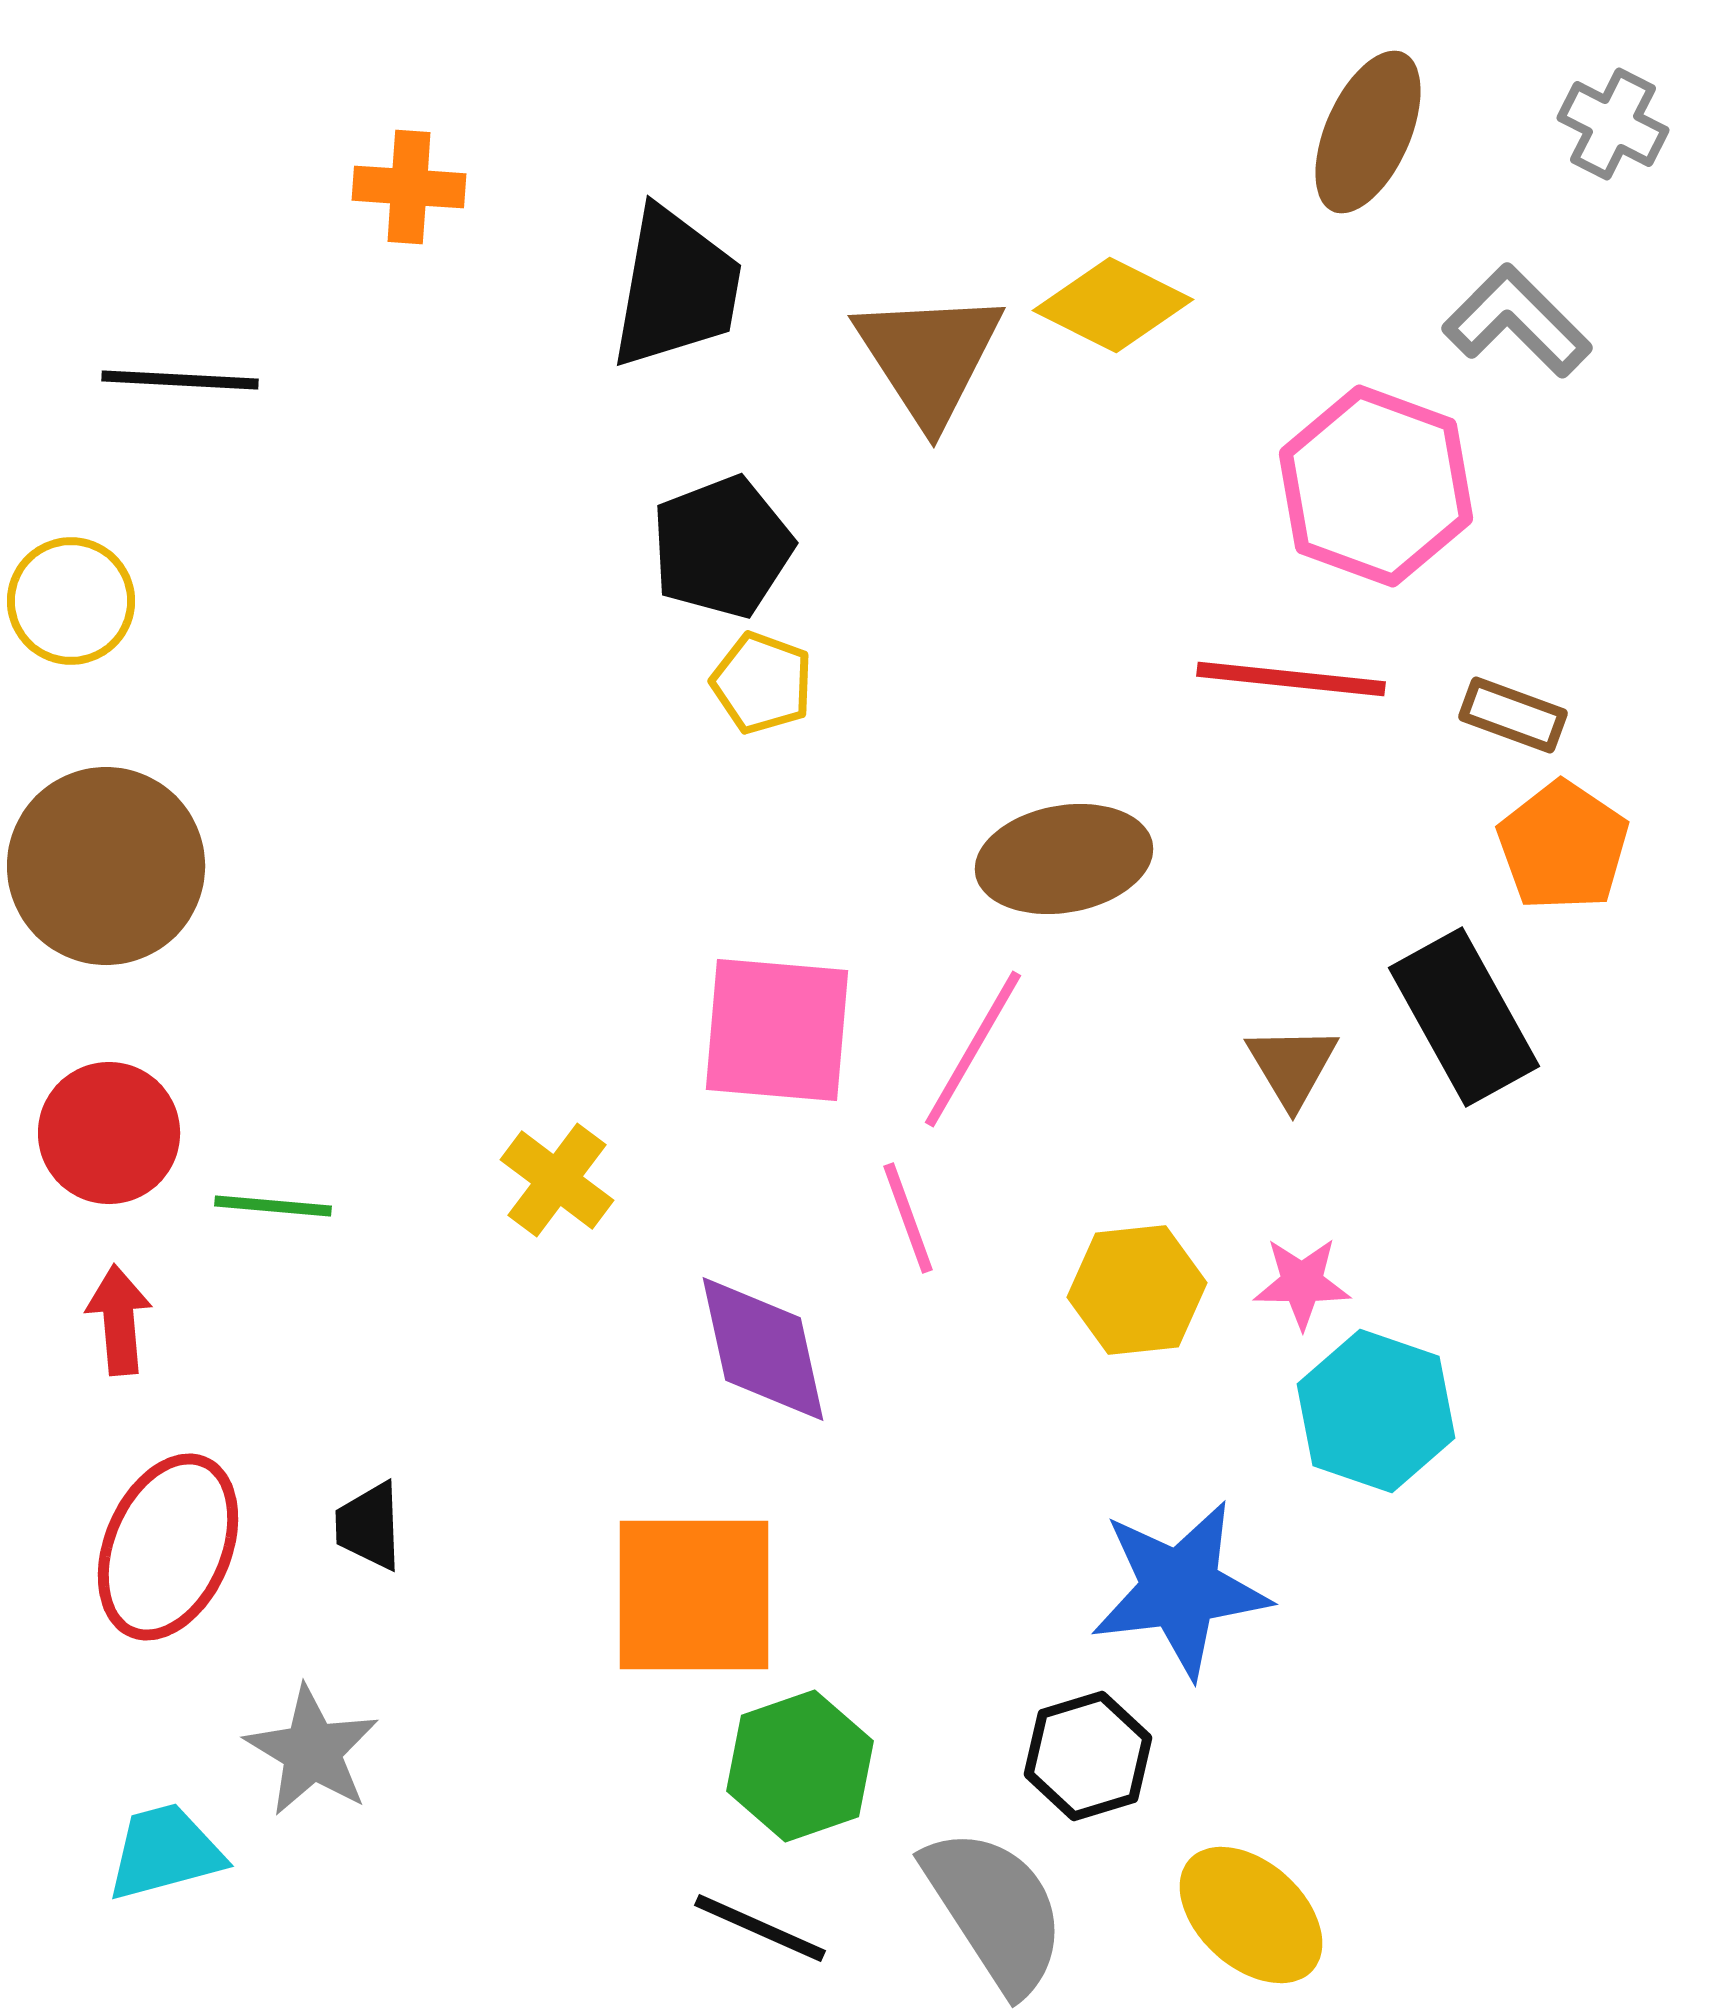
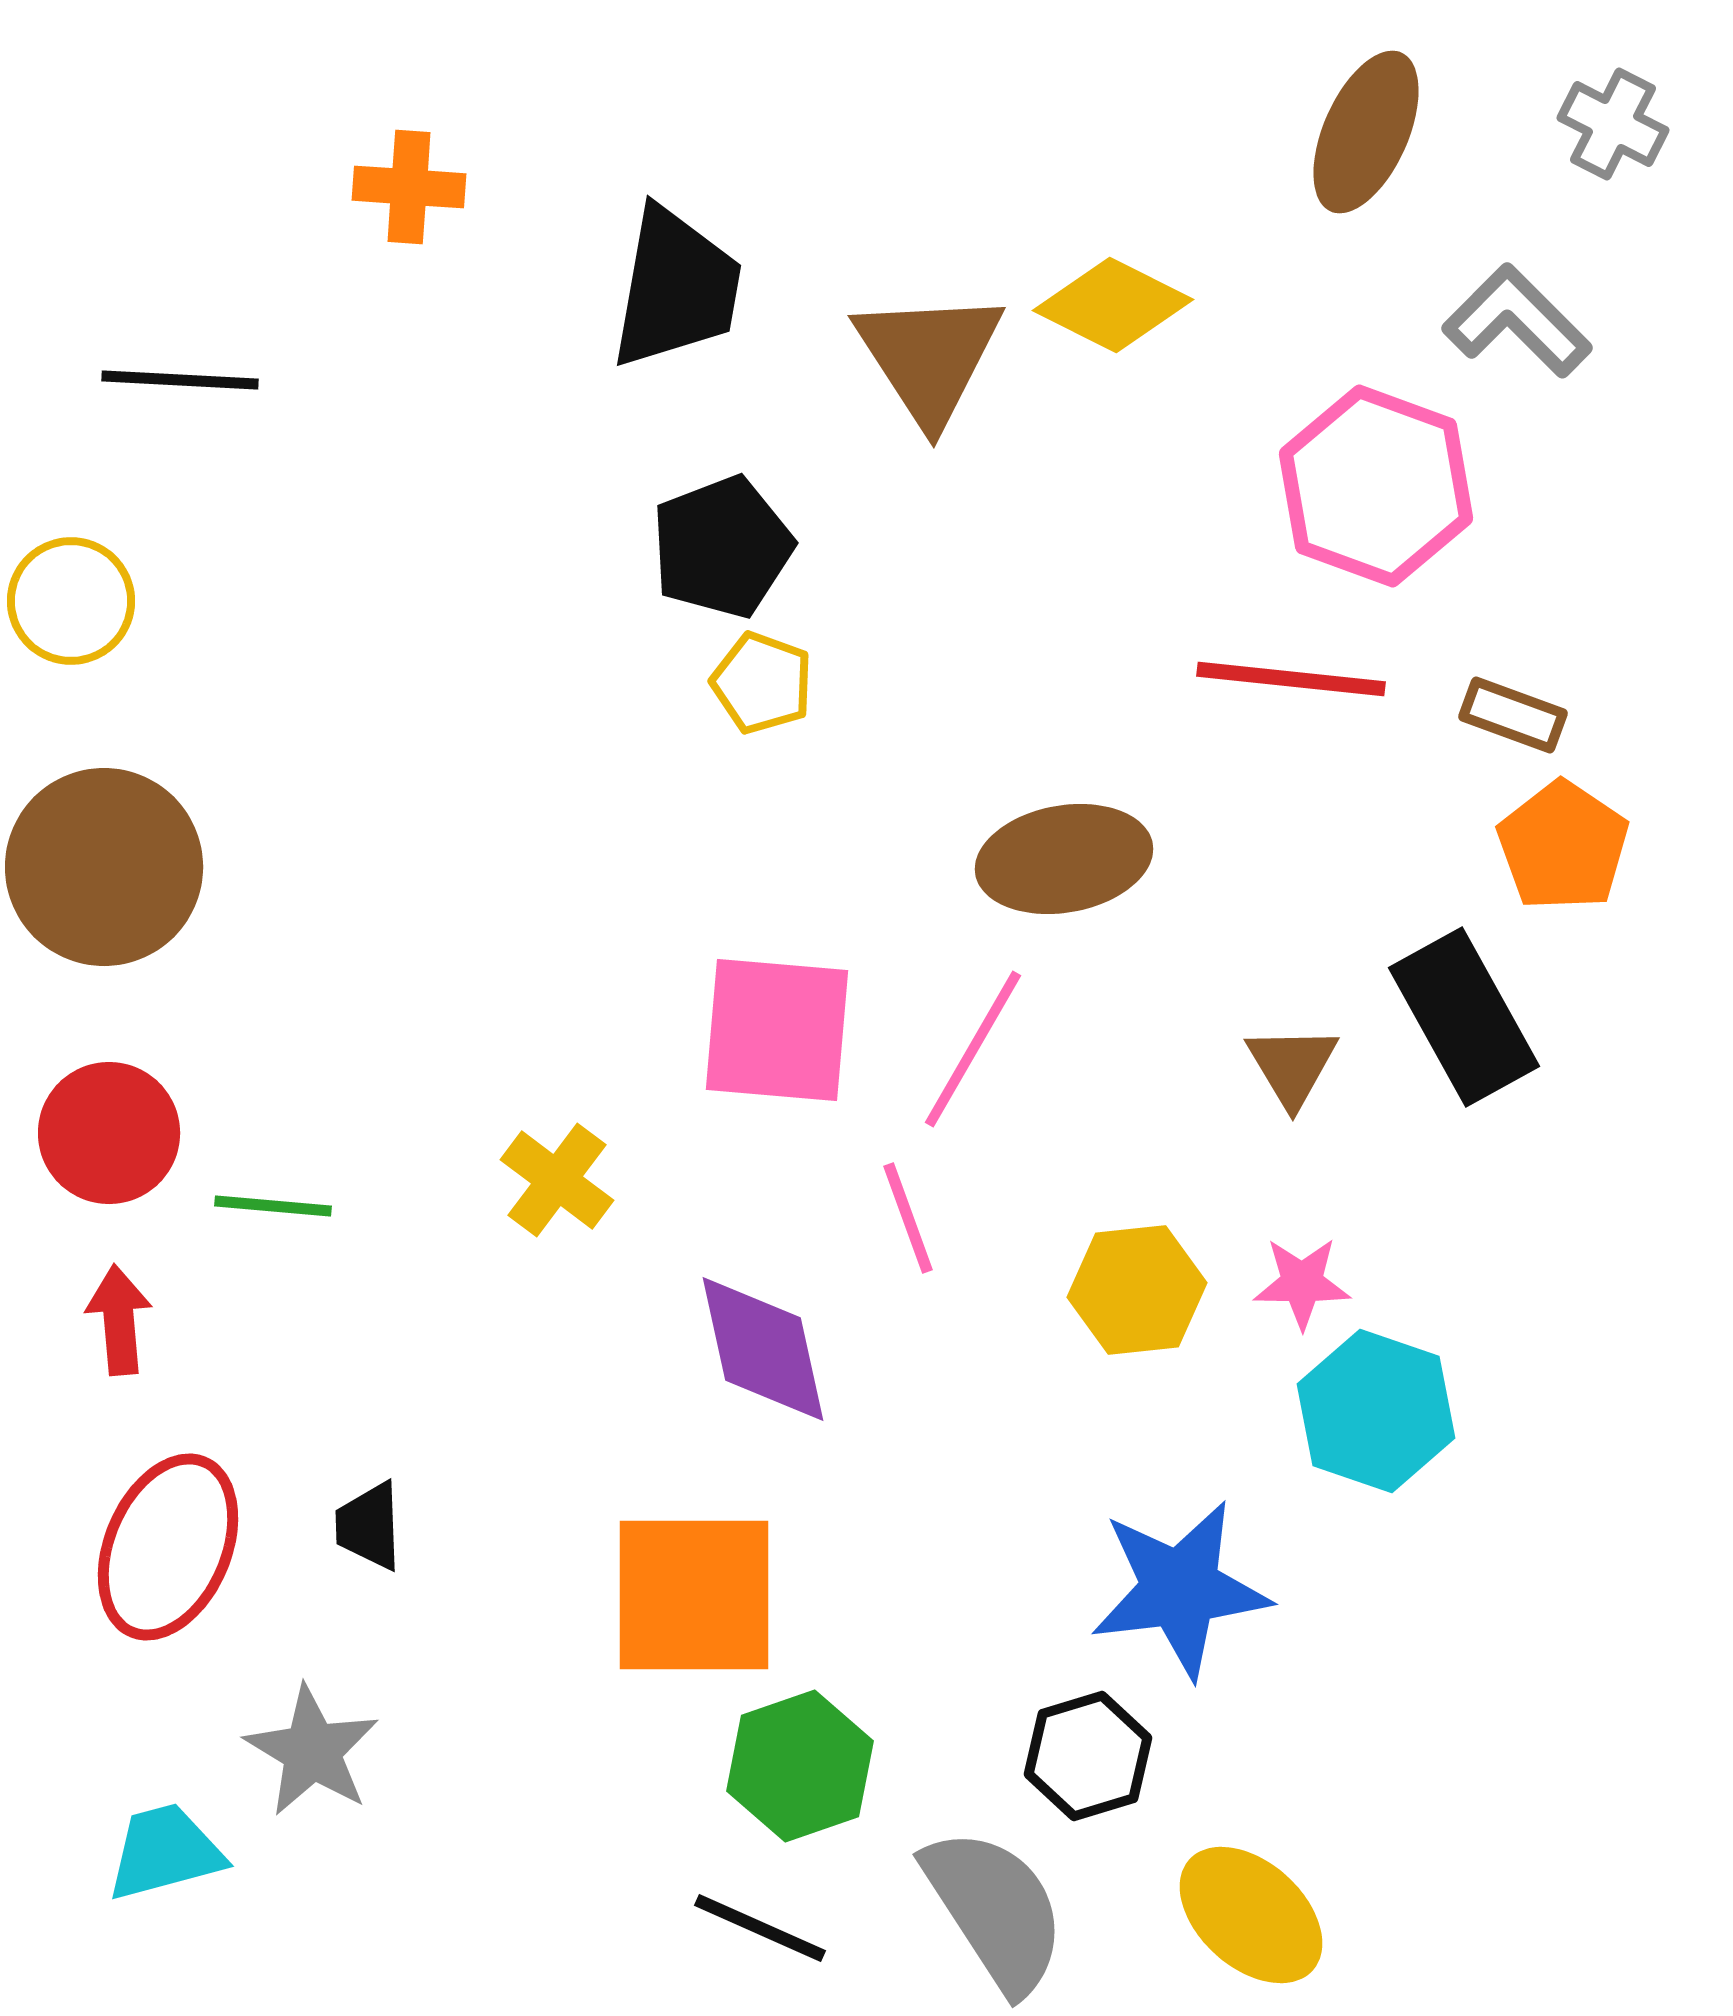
brown ellipse at (1368, 132): moved 2 px left
brown circle at (106, 866): moved 2 px left, 1 px down
